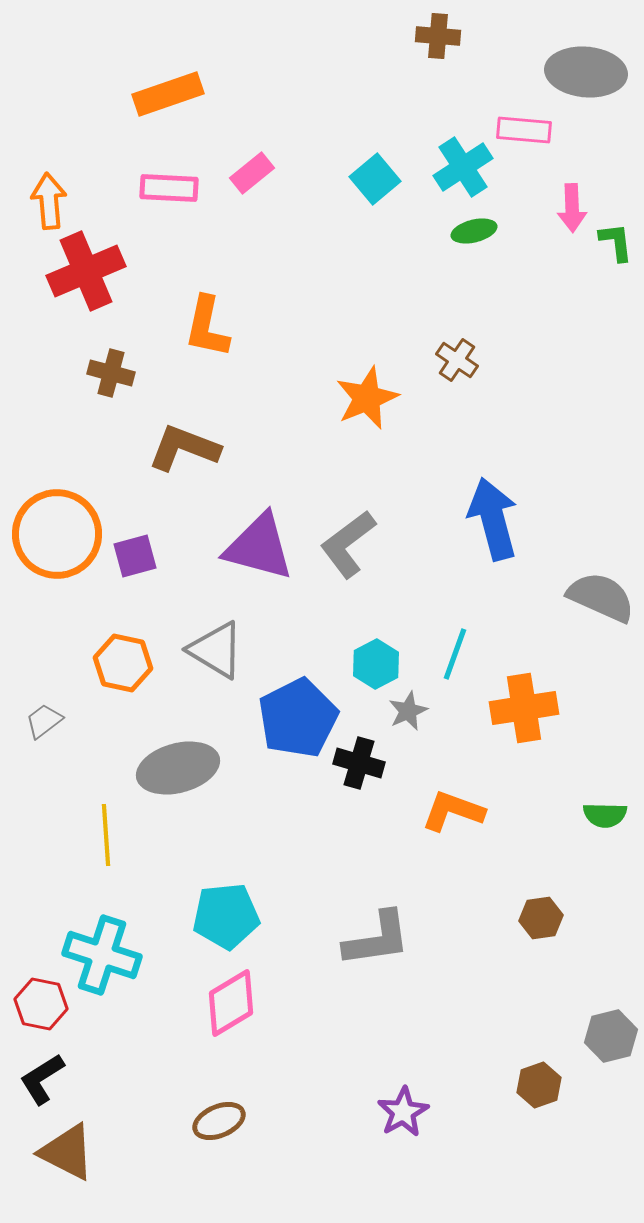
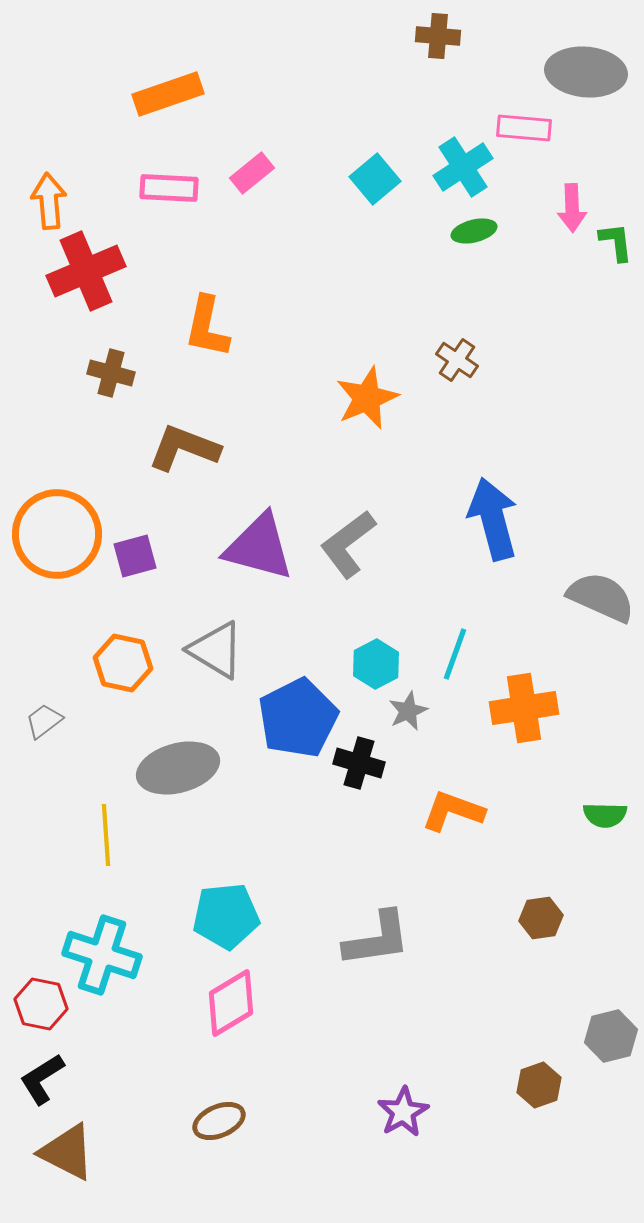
pink rectangle at (524, 130): moved 2 px up
